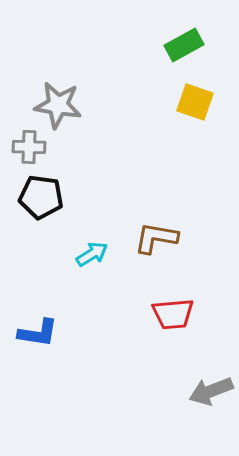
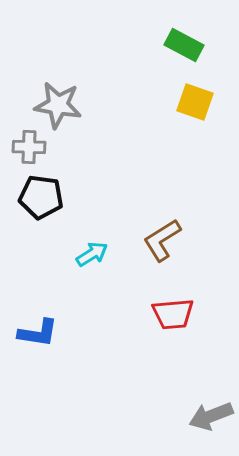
green rectangle: rotated 57 degrees clockwise
brown L-shape: moved 6 px right, 2 px down; rotated 42 degrees counterclockwise
gray arrow: moved 25 px down
